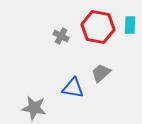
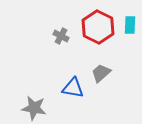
red hexagon: rotated 16 degrees clockwise
